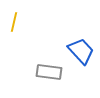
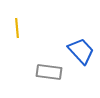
yellow line: moved 3 px right, 6 px down; rotated 18 degrees counterclockwise
